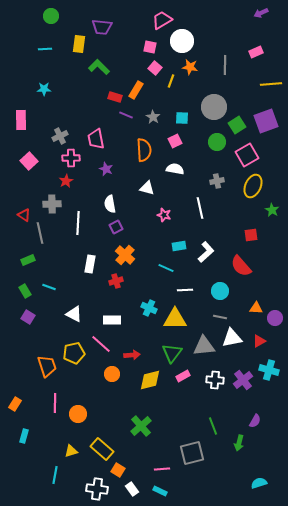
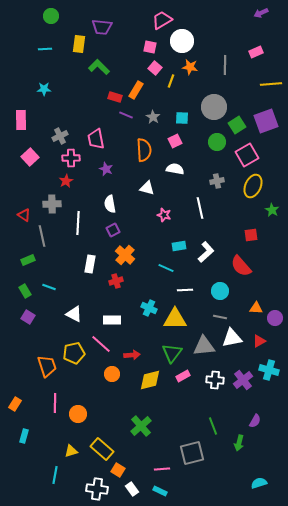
pink square at (29, 161): moved 1 px right, 4 px up
purple square at (116, 227): moved 3 px left, 3 px down
gray line at (40, 233): moved 2 px right, 3 px down
